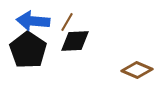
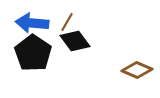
blue arrow: moved 1 px left, 2 px down
black diamond: rotated 56 degrees clockwise
black pentagon: moved 5 px right, 3 px down
